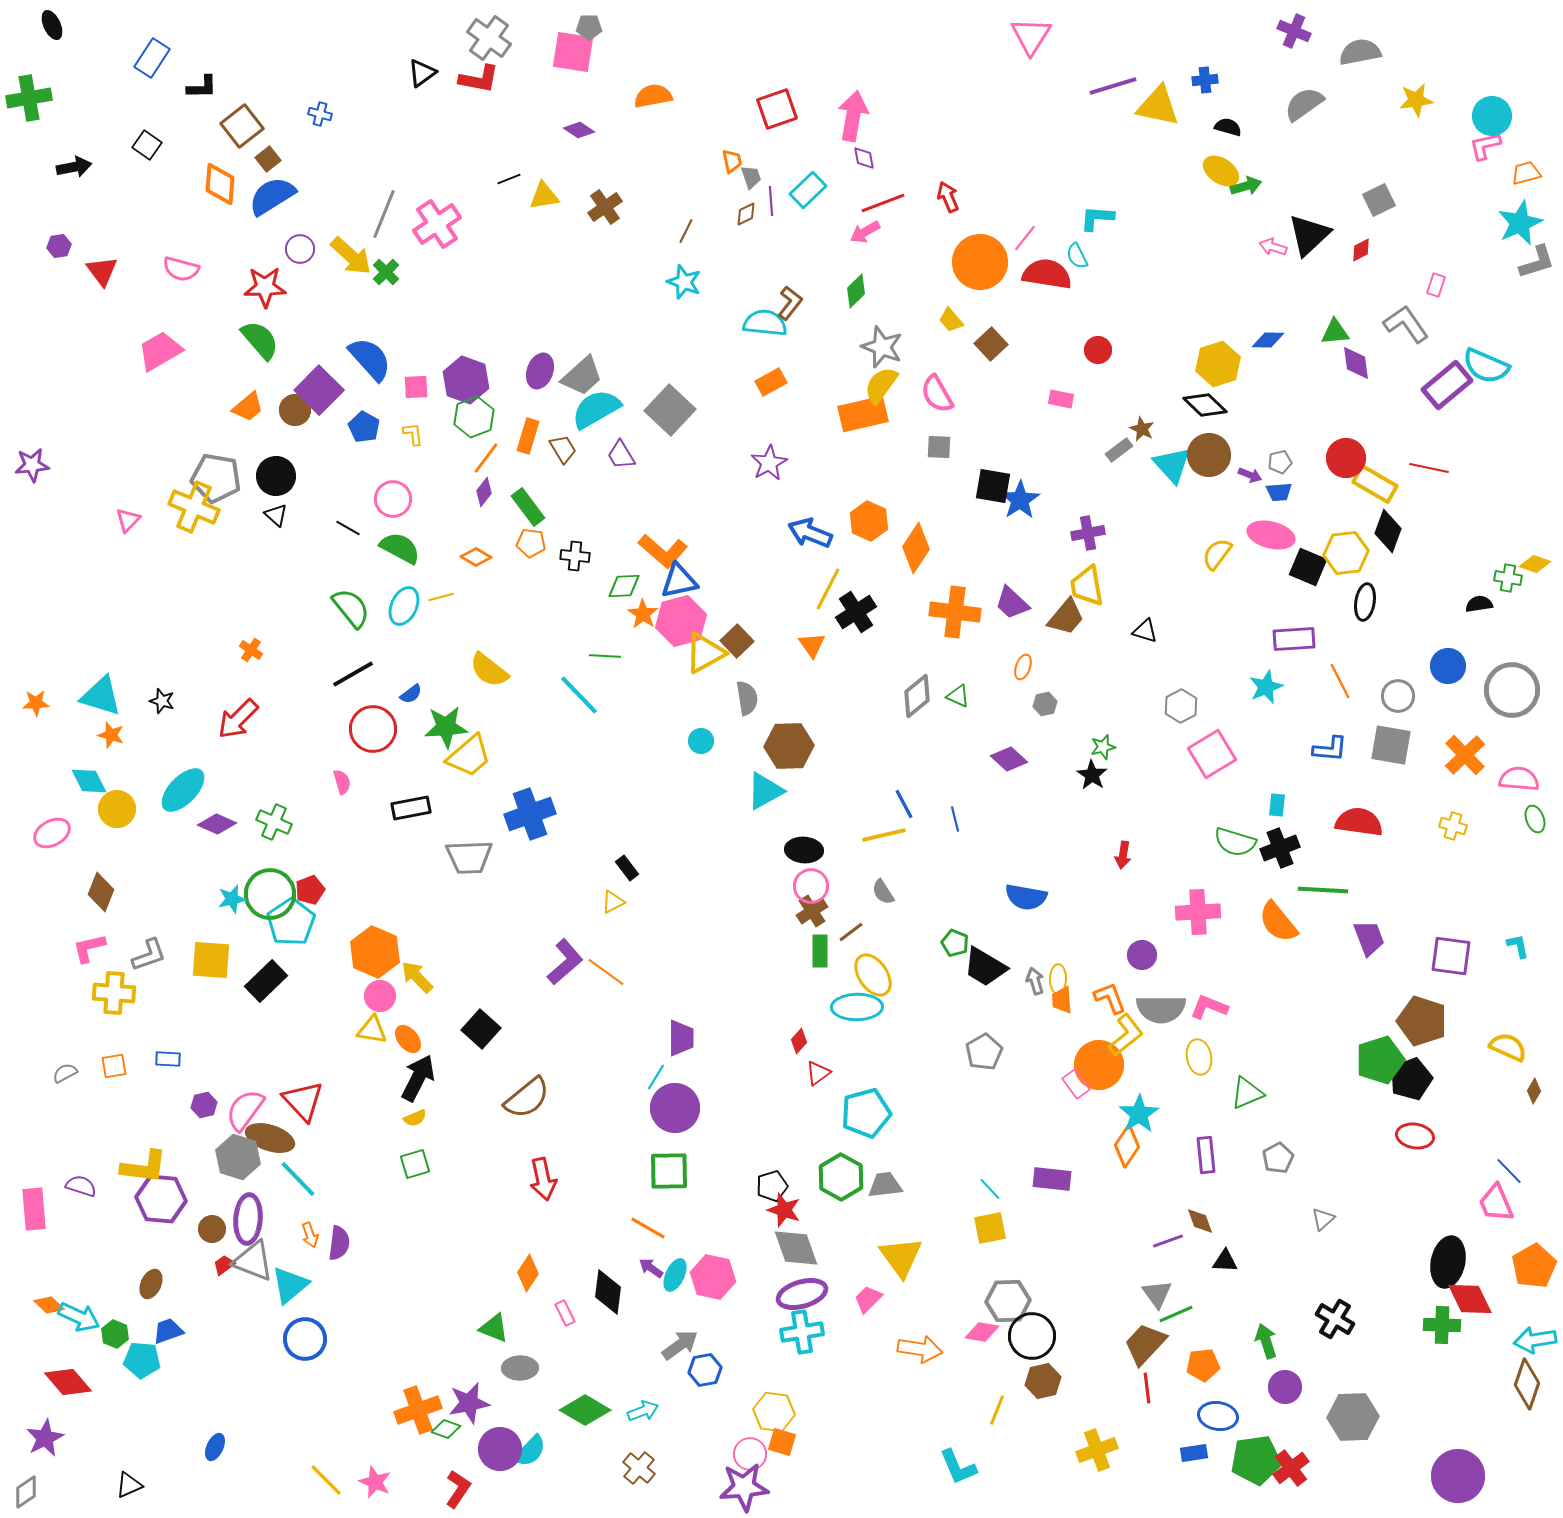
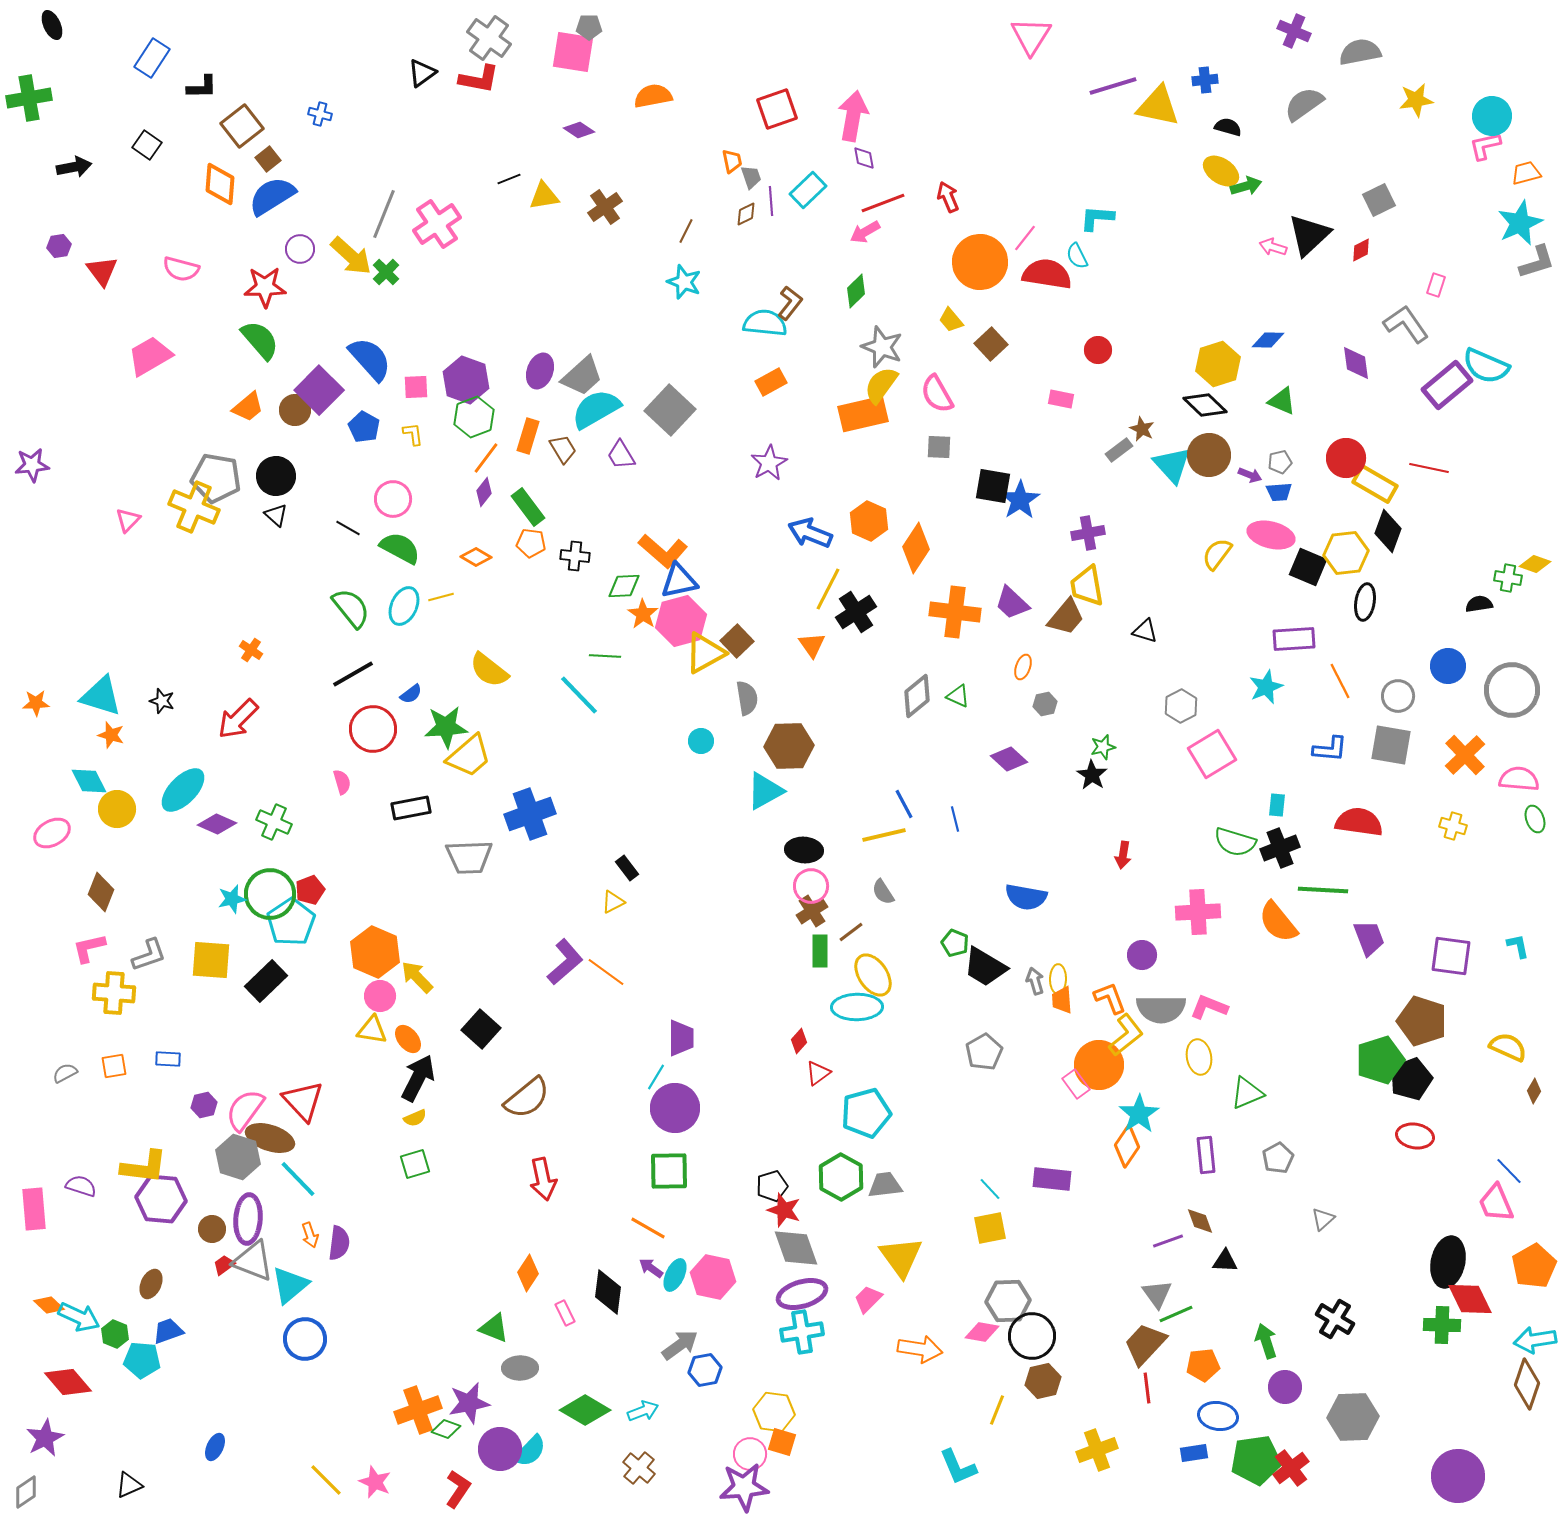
green triangle at (1335, 332): moved 53 px left, 69 px down; rotated 28 degrees clockwise
pink trapezoid at (160, 351): moved 10 px left, 5 px down
